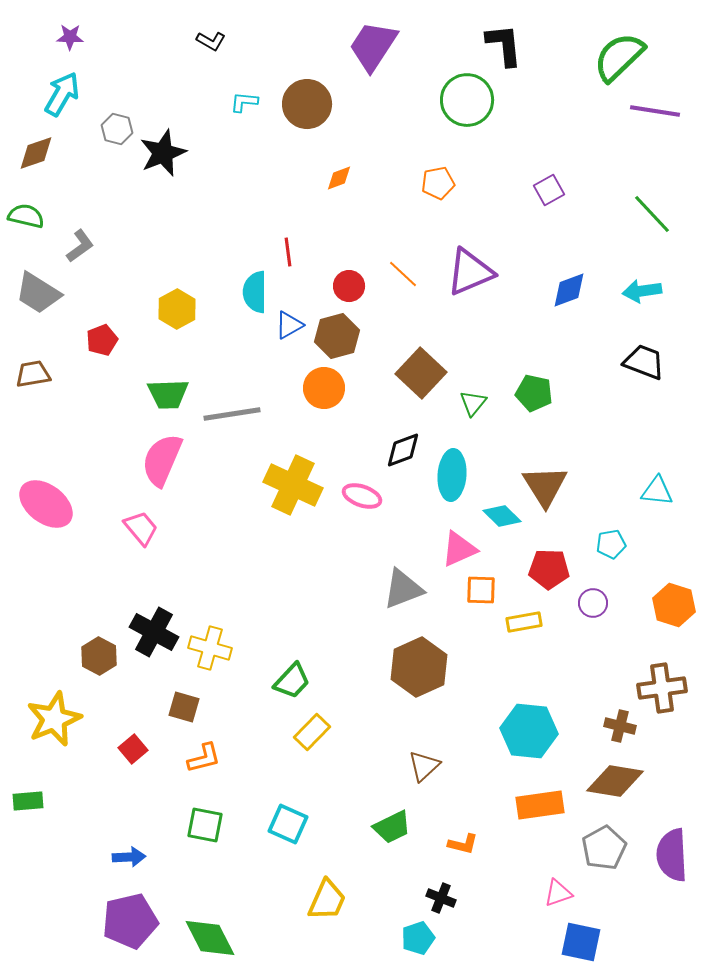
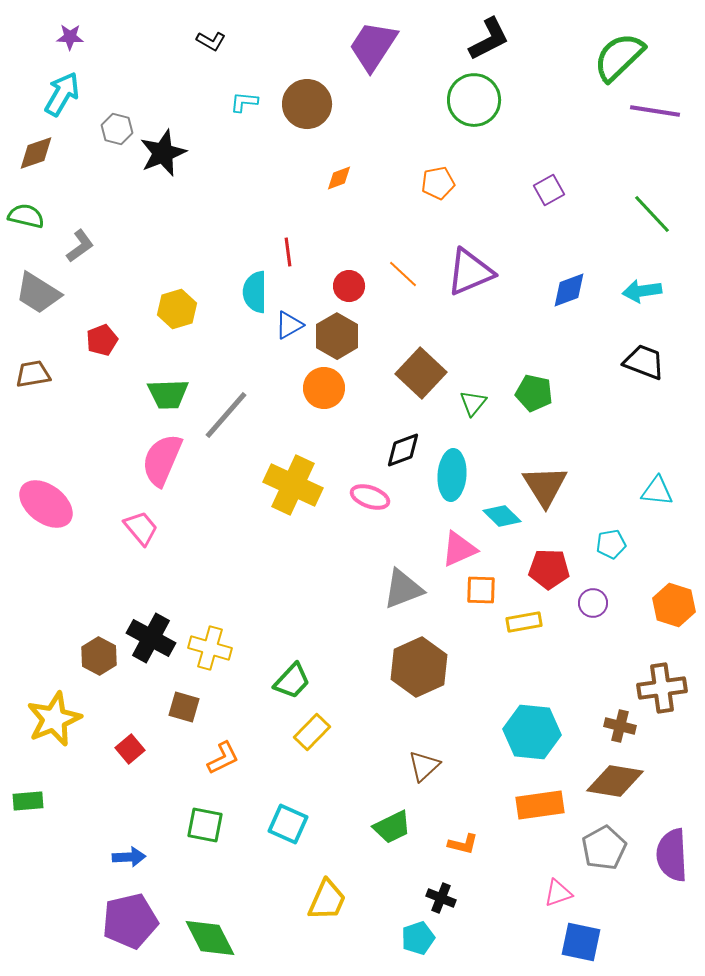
black L-shape at (504, 45): moved 15 px left, 6 px up; rotated 69 degrees clockwise
green circle at (467, 100): moved 7 px right
yellow hexagon at (177, 309): rotated 12 degrees clockwise
brown hexagon at (337, 336): rotated 15 degrees counterclockwise
gray line at (232, 414): moved 6 px left, 1 px down; rotated 40 degrees counterclockwise
pink ellipse at (362, 496): moved 8 px right, 1 px down
black cross at (154, 632): moved 3 px left, 6 px down
cyan hexagon at (529, 731): moved 3 px right, 1 px down
red square at (133, 749): moved 3 px left
orange L-shape at (204, 758): moved 19 px right; rotated 12 degrees counterclockwise
